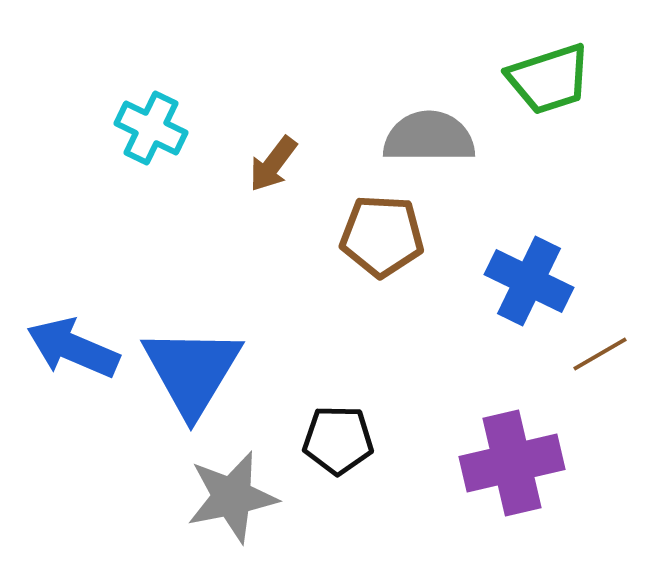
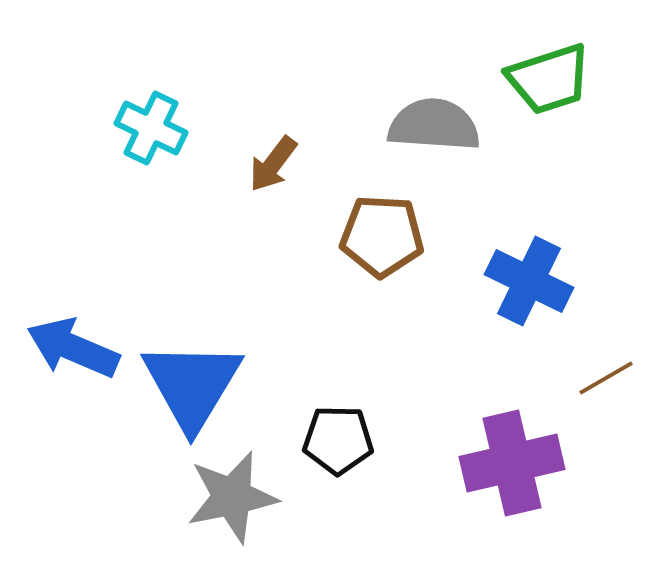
gray semicircle: moved 5 px right, 12 px up; rotated 4 degrees clockwise
brown line: moved 6 px right, 24 px down
blue triangle: moved 14 px down
